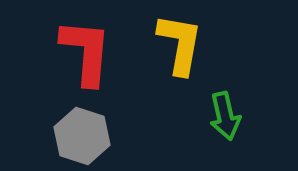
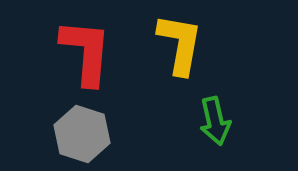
green arrow: moved 10 px left, 5 px down
gray hexagon: moved 2 px up
